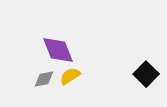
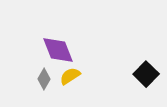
gray diamond: rotated 50 degrees counterclockwise
